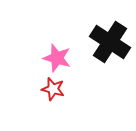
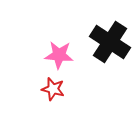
pink star: moved 2 px right, 3 px up; rotated 12 degrees counterclockwise
